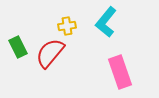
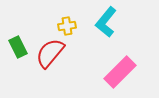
pink rectangle: rotated 64 degrees clockwise
